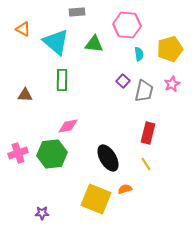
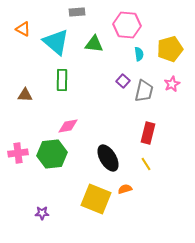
pink cross: rotated 12 degrees clockwise
